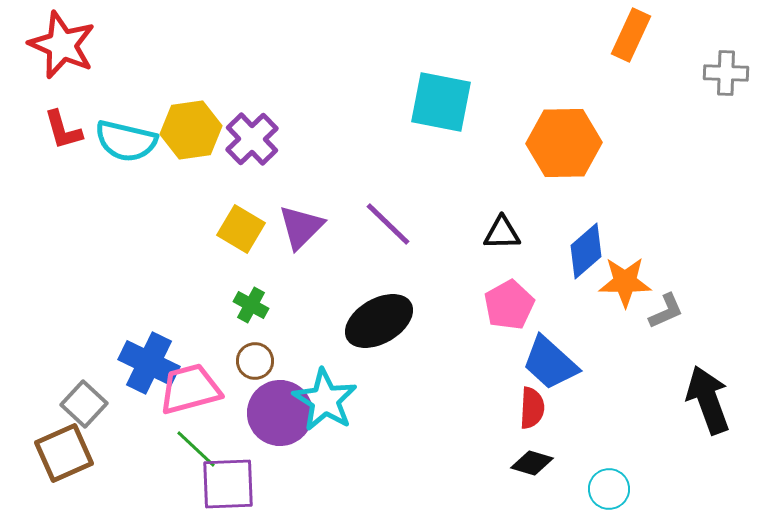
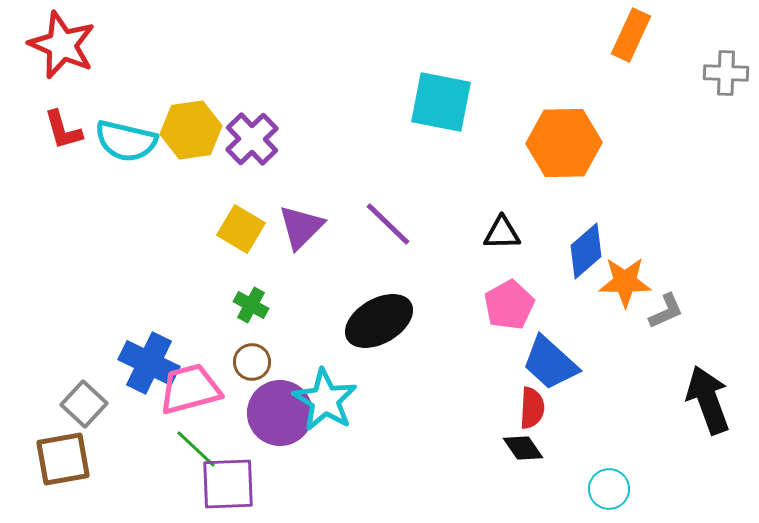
brown circle: moved 3 px left, 1 px down
brown square: moved 1 px left, 6 px down; rotated 14 degrees clockwise
black diamond: moved 9 px left, 15 px up; rotated 39 degrees clockwise
